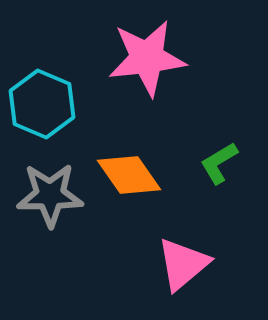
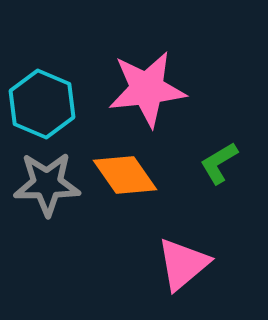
pink star: moved 31 px down
orange diamond: moved 4 px left
gray star: moved 3 px left, 11 px up
